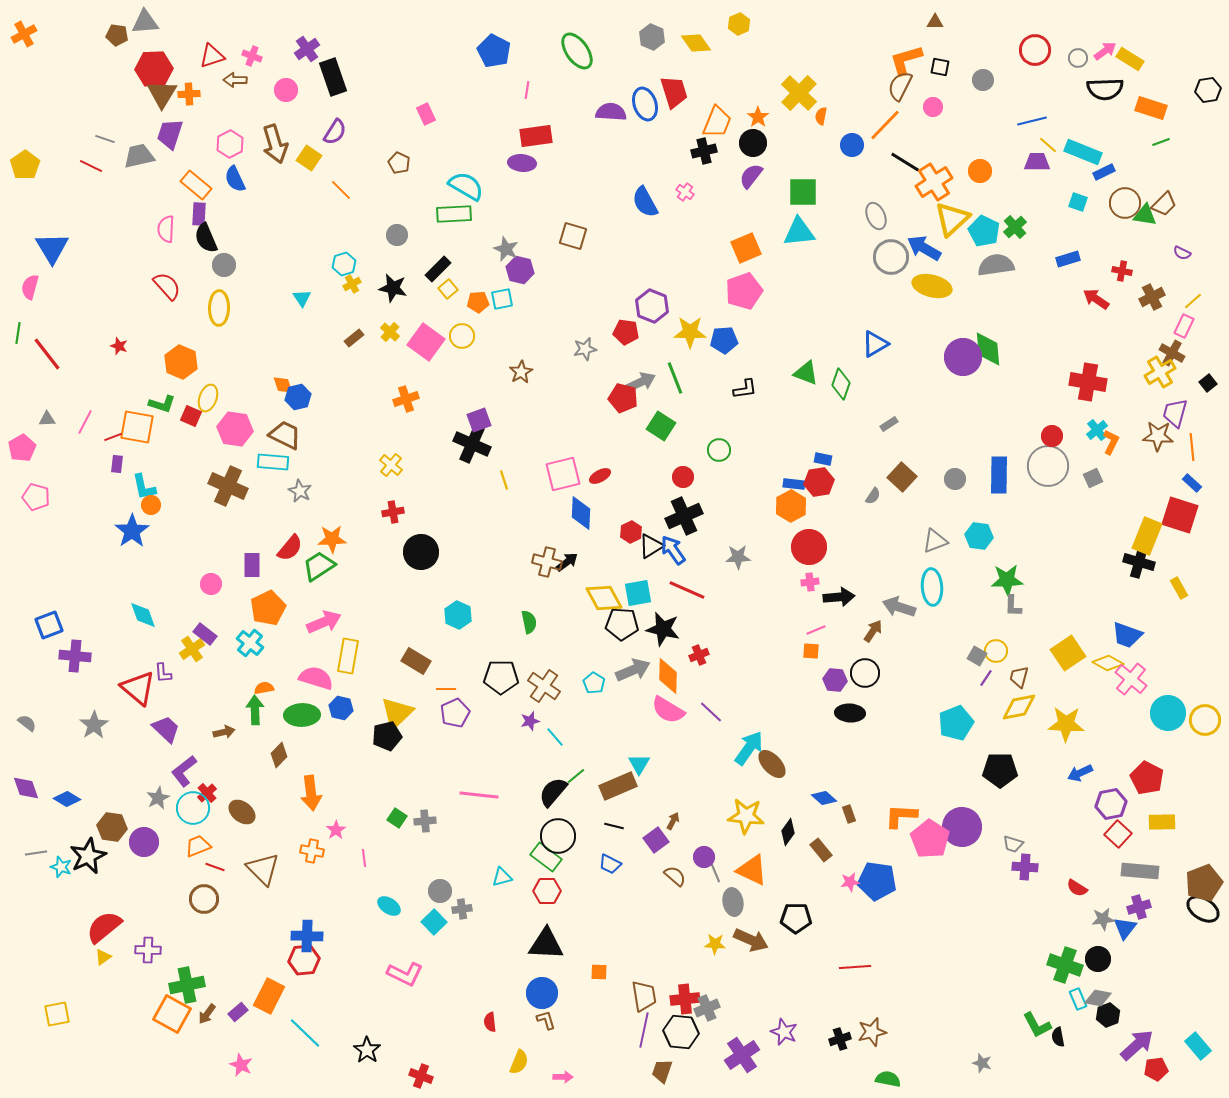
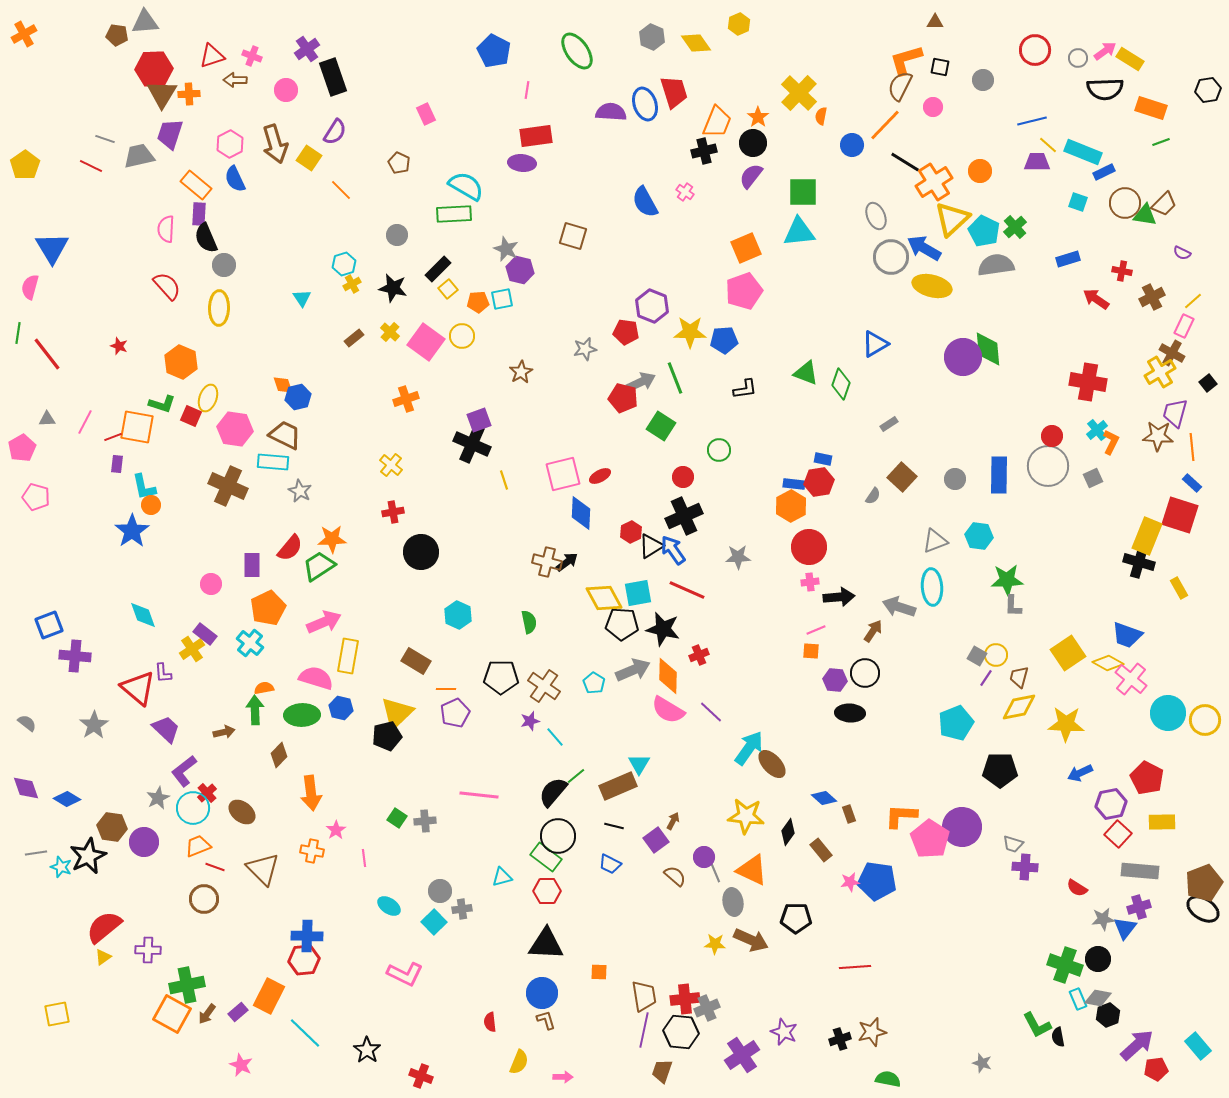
yellow circle at (996, 651): moved 4 px down
